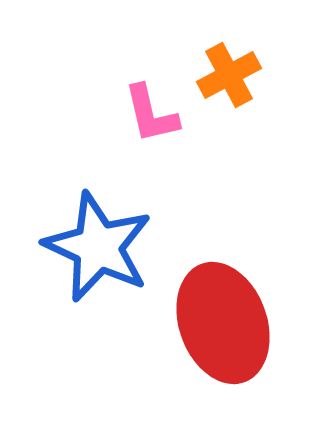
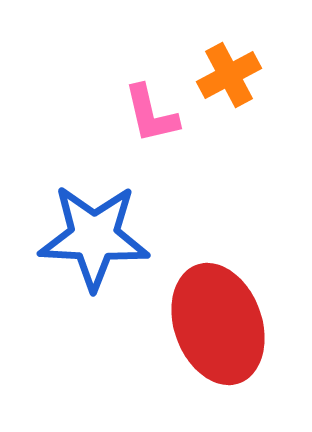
blue star: moved 4 px left, 10 px up; rotated 22 degrees counterclockwise
red ellipse: moved 5 px left, 1 px down
